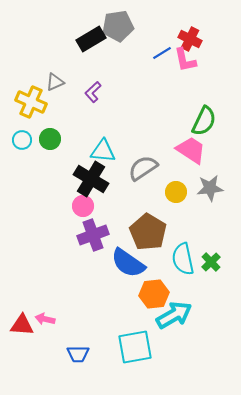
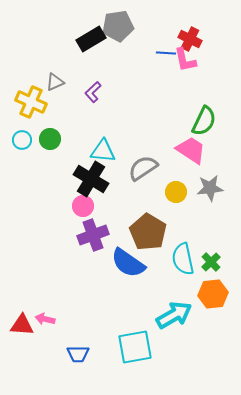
blue line: moved 4 px right; rotated 36 degrees clockwise
orange hexagon: moved 59 px right
